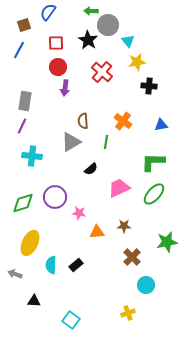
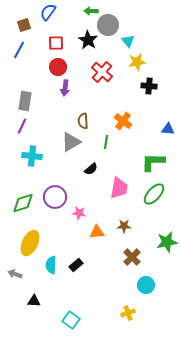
blue triangle: moved 7 px right, 4 px down; rotated 16 degrees clockwise
pink trapezoid: rotated 125 degrees clockwise
